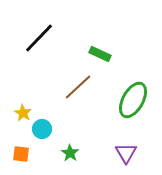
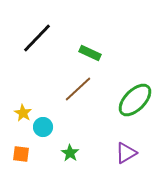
black line: moved 2 px left
green rectangle: moved 10 px left, 1 px up
brown line: moved 2 px down
green ellipse: moved 2 px right; rotated 15 degrees clockwise
cyan circle: moved 1 px right, 2 px up
purple triangle: rotated 30 degrees clockwise
